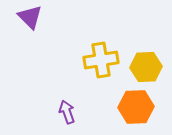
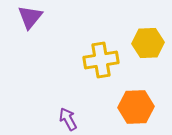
purple triangle: rotated 24 degrees clockwise
yellow hexagon: moved 2 px right, 24 px up
purple arrow: moved 1 px right, 7 px down; rotated 10 degrees counterclockwise
